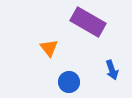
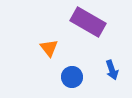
blue circle: moved 3 px right, 5 px up
